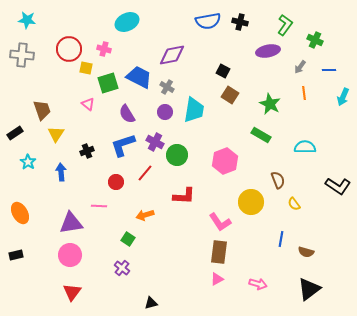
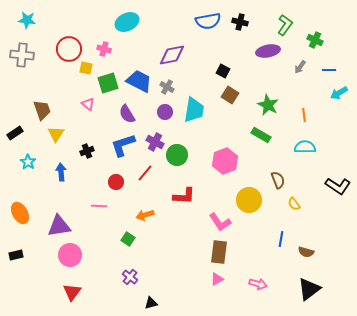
blue trapezoid at (139, 77): moved 4 px down
orange line at (304, 93): moved 22 px down
cyan arrow at (343, 97): moved 4 px left, 4 px up; rotated 36 degrees clockwise
green star at (270, 104): moved 2 px left, 1 px down
yellow circle at (251, 202): moved 2 px left, 2 px up
purple triangle at (71, 223): moved 12 px left, 3 px down
purple cross at (122, 268): moved 8 px right, 9 px down
